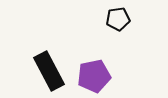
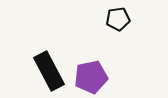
purple pentagon: moved 3 px left, 1 px down
